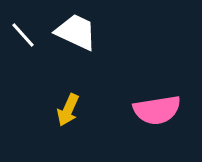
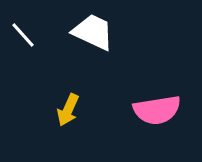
white trapezoid: moved 17 px right
